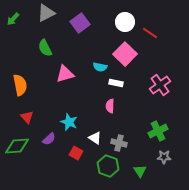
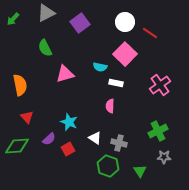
red square: moved 8 px left, 4 px up; rotated 32 degrees clockwise
